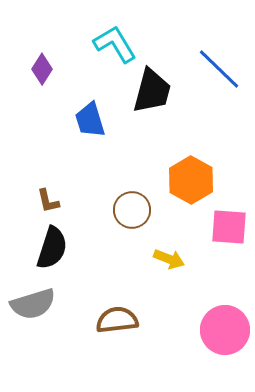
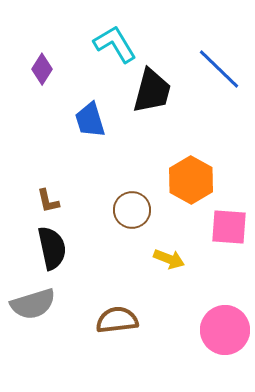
black semicircle: rotated 30 degrees counterclockwise
